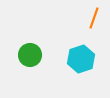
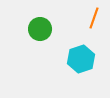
green circle: moved 10 px right, 26 px up
